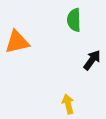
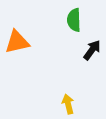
black arrow: moved 10 px up
